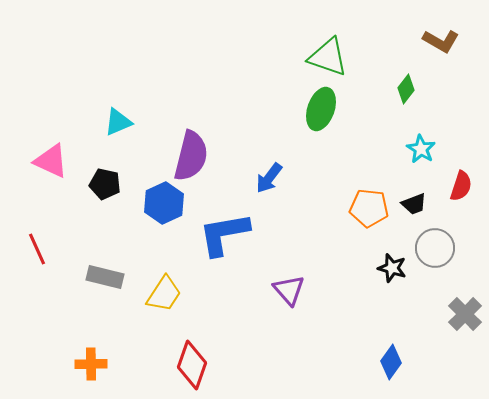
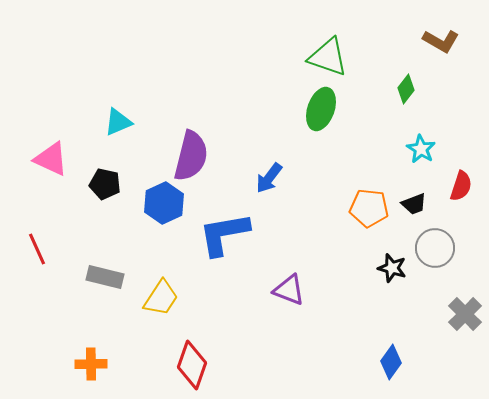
pink triangle: moved 2 px up
purple triangle: rotated 28 degrees counterclockwise
yellow trapezoid: moved 3 px left, 4 px down
